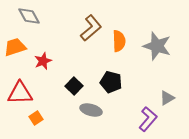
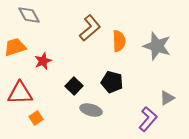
gray diamond: moved 1 px up
brown L-shape: moved 1 px left
black pentagon: moved 1 px right
